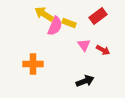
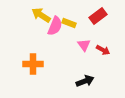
yellow arrow: moved 3 px left, 1 px down
